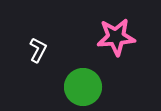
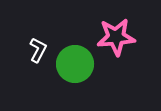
green circle: moved 8 px left, 23 px up
